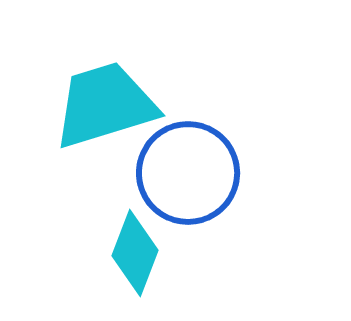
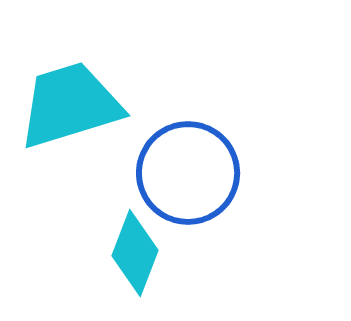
cyan trapezoid: moved 35 px left
